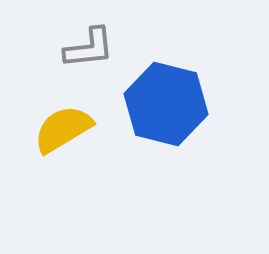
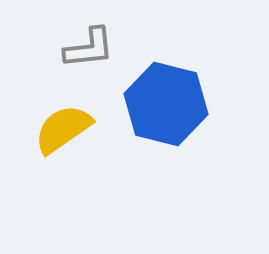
yellow semicircle: rotated 4 degrees counterclockwise
